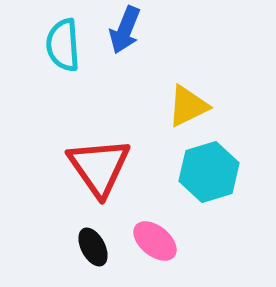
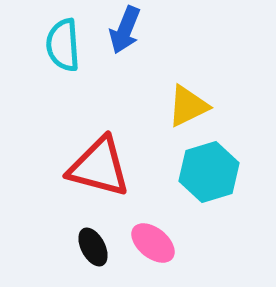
red triangle: rotated 40 degrees counterclockwise
pink ellipse: moved 2 px left, 2 px down
